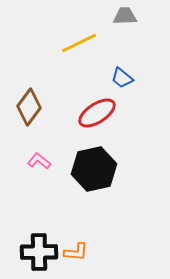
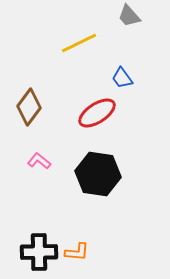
gray trapezoid: moved 4 px right; rotated 130 degrees counterclockwise
blue trapezoid: rotated 15 degrees clockwise
black hexagon: moved 4 px right, 5 px down; rotated 21 degrees clockwise
orange L-shape: moved 1 px right
